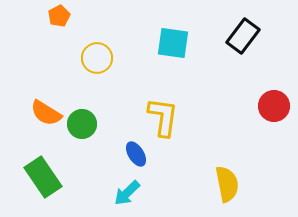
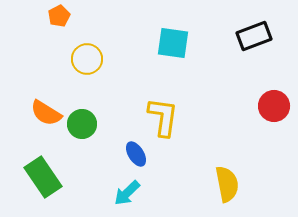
black rectangle: moved 11 px right; rotated 32 degrees clockwise
yellow circle: moved 10 px left, 1 px down
